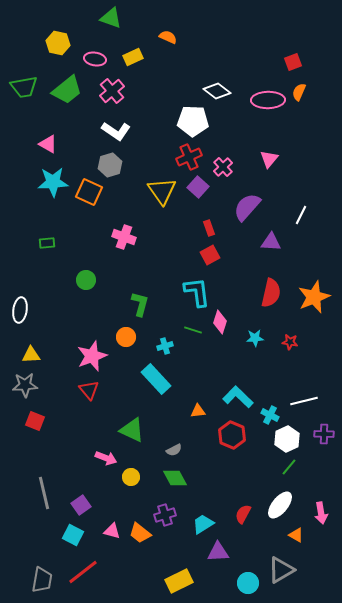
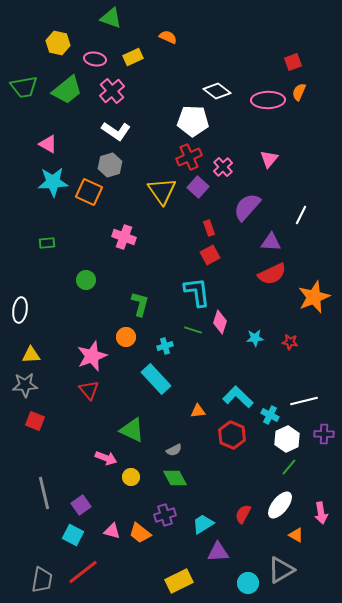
red semicircle at (271, 293): moved 1 px right, 19 px up; rotated 52 degrees clockwise
